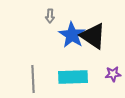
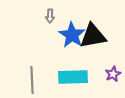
black triangle: rotated 44 degrees counterclockwise
purple star: rotated 21 degrees counterclockwise
gray line: moved 1 px left, 1 px down
